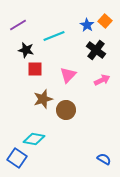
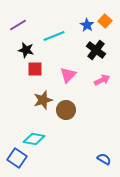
brown star: moved 1 px down
